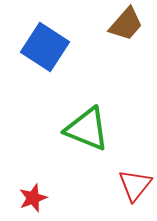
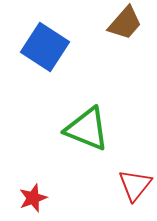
brown trapezoid: moved 1 px left, 1 px up
